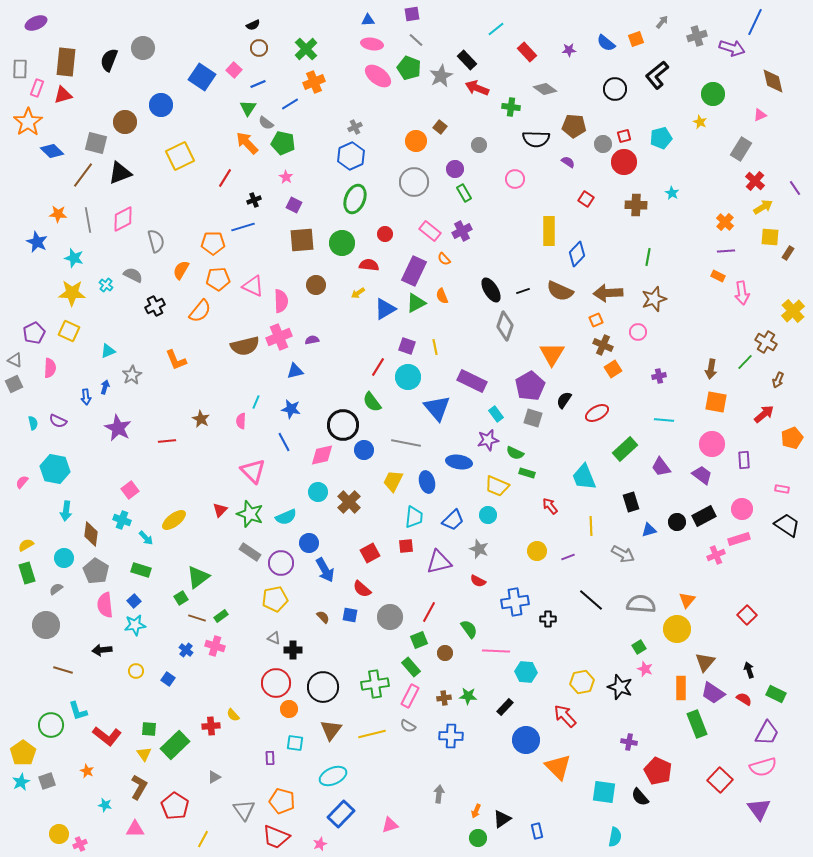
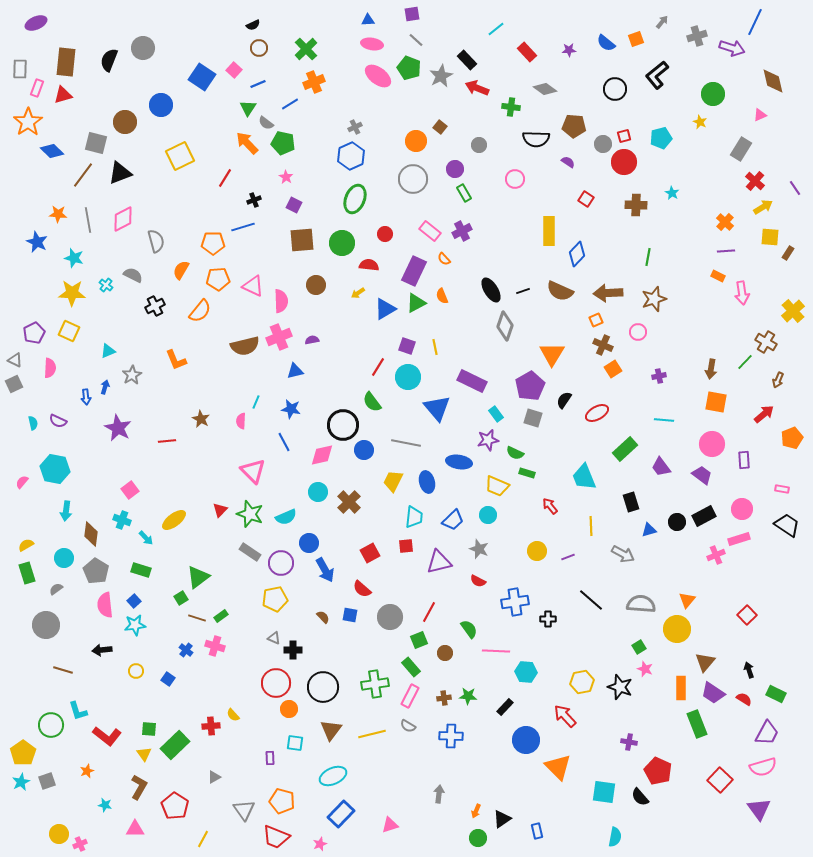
gray circle at (414, 182): moved 1 px left, 3 px up
orange star at (87, 771): rotated 24 degrees clockwise
